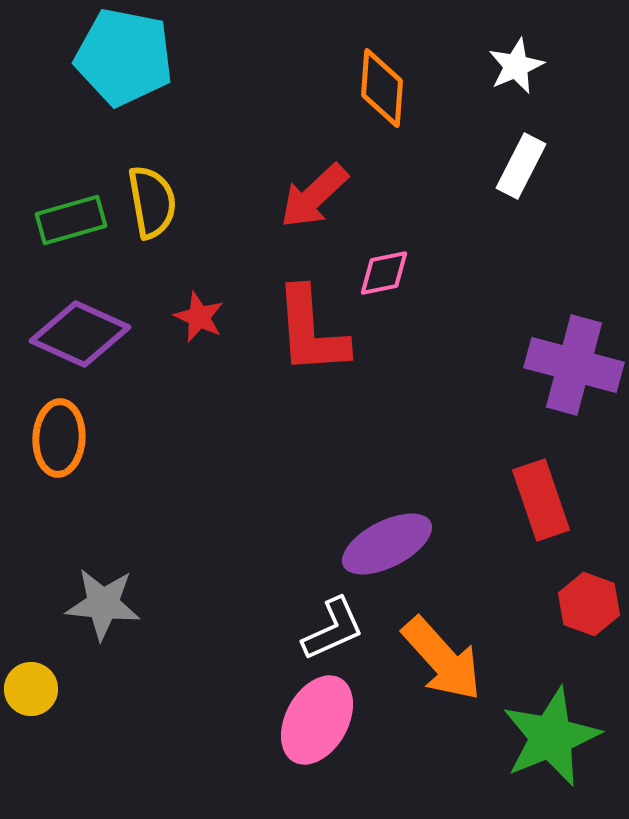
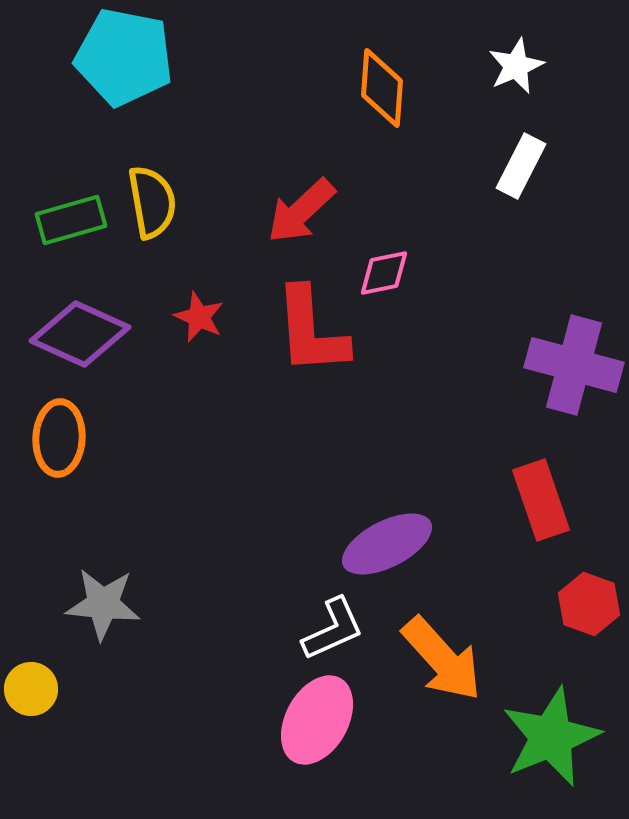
red arrow: moved 13 px left, 15 px down
